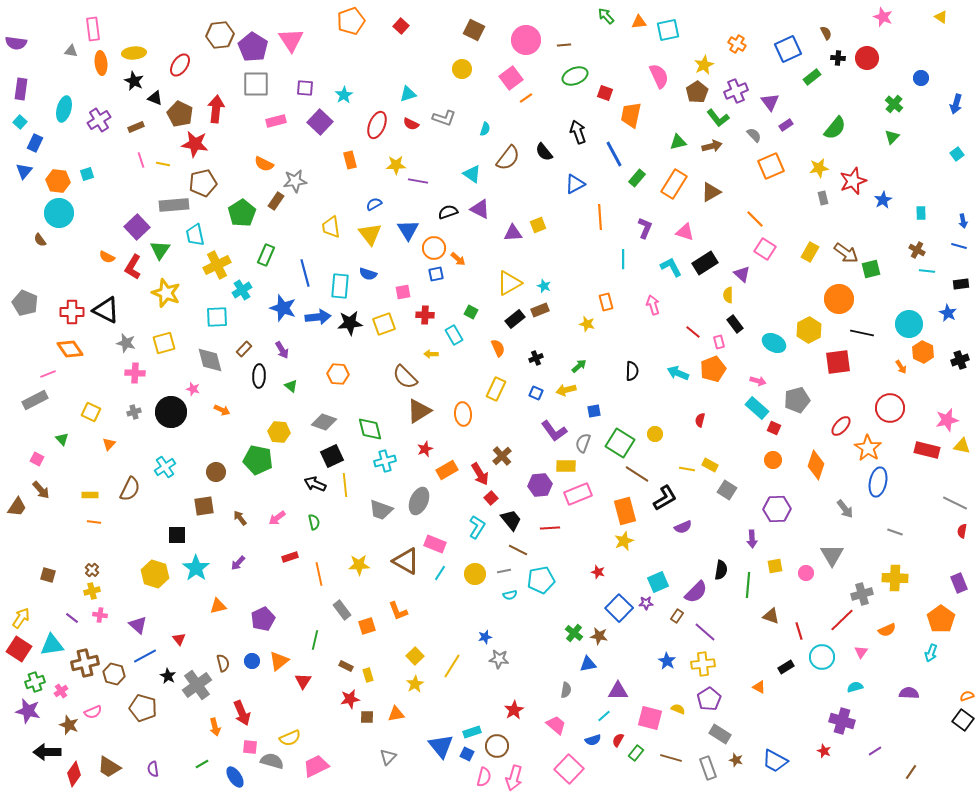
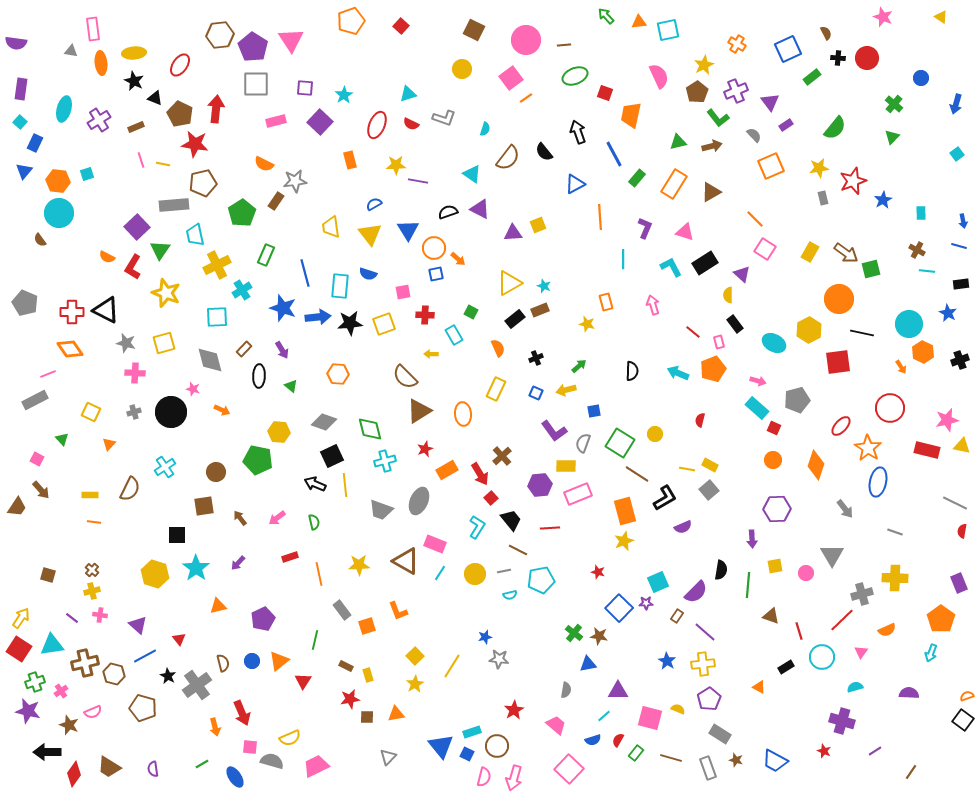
gray square at (727, 490): moved 18 px left; rotated 18 degrees clockwise
